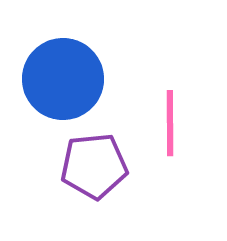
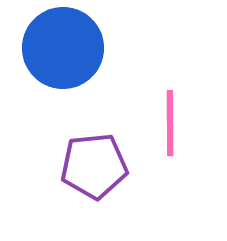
blue circle: moved 31 px up
